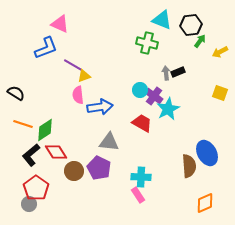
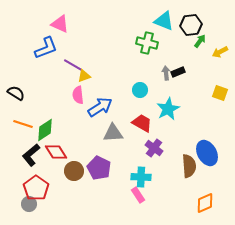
cyan triangle: moved 2 px right, 1 px down
purple cross: moved 52 px down
blue arrow: rotated 25 degrees counterclockwise
gray triangle: moved 4 px right, 9 px up; rotated 10 degrees counterclockwise
